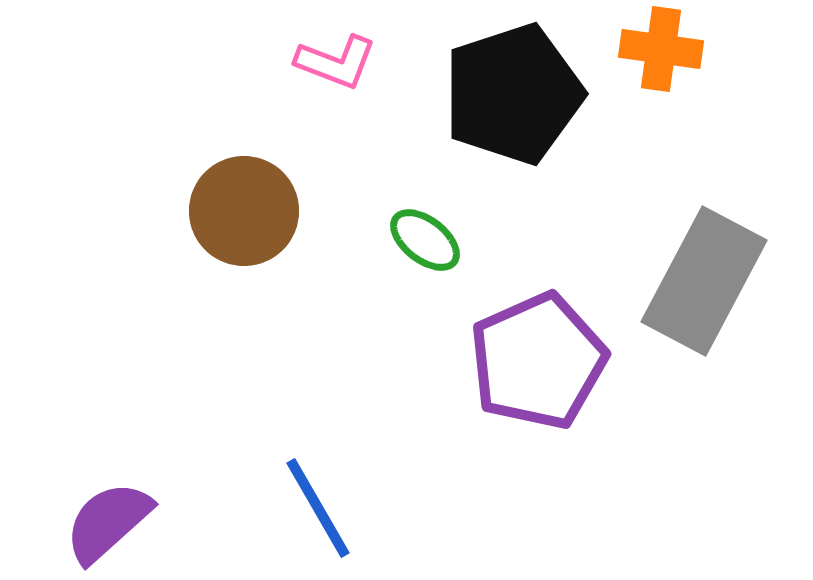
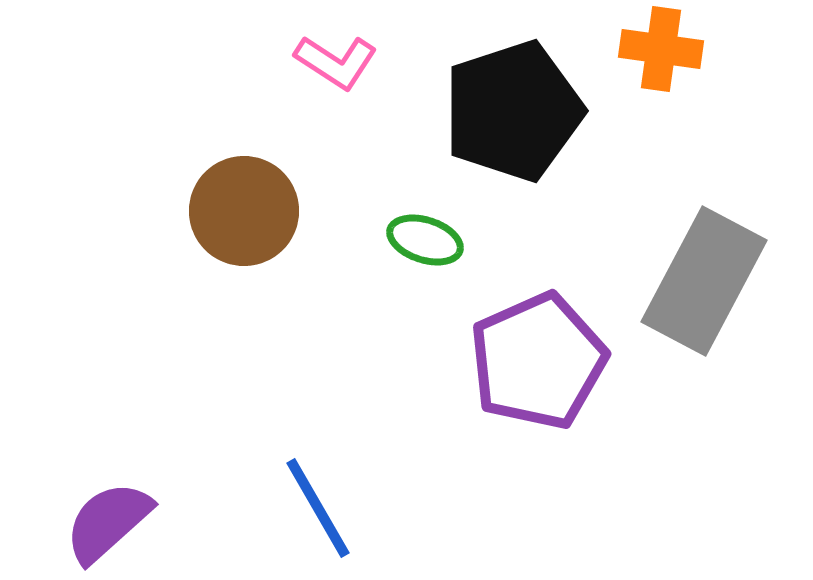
pink L-shape: rotated 12 degrees clockwise
black pentagon: moved 17 px down
green ellipse: rotated 20 degrees counterclockwise
